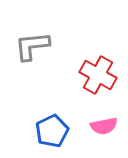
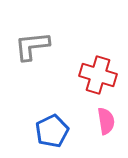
red cross: rotated 12 degrees counterclockwise
pink semicircle: moved 2 px right, 5 px up; rotated 88 degrees counterclockwise
